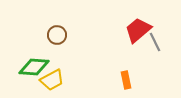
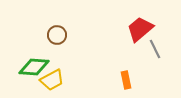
red trapezoid: moved 2 px right, 1 px up
gray line: moved 7 px down
